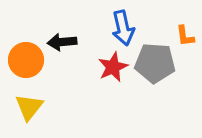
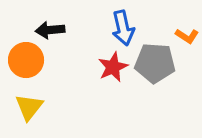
orange L-shape: moved 2 px right; rotated 50 degrees counterclockwise
black arrow: moved 12 px left, 12 px up
